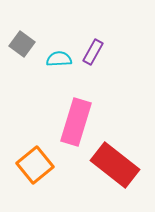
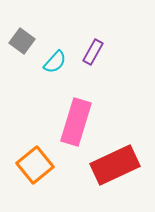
gray square: moved 3 px up
cyan semicircle: moved 4 px left, 3 px down; rotated 135 degrees clockwise
red rectangle: rotated 63 degrees counterclockwise
